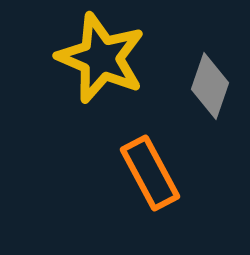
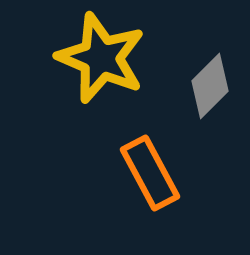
gray diamond: rotated 26 degrees clockwise
